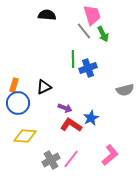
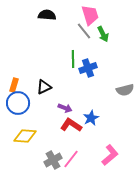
pink trapezoid: moved 2 px left
gray cross: moved 2 px right
